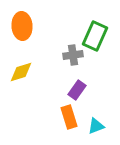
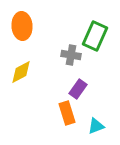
gray cross: moved 2 px left; rotated 18 degrees clockwise
yellow diamond: rotated 10 degrees counterclockwise
purple rectangle: moved 1 px right, 1 px up
orange rectangle: moved 2 px left, 4 px up
